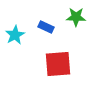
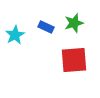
green star: moved 2 px left, 6 px down; rotated 18 degrees counterclockwise
red square: moved 16 px right, 4 px up
